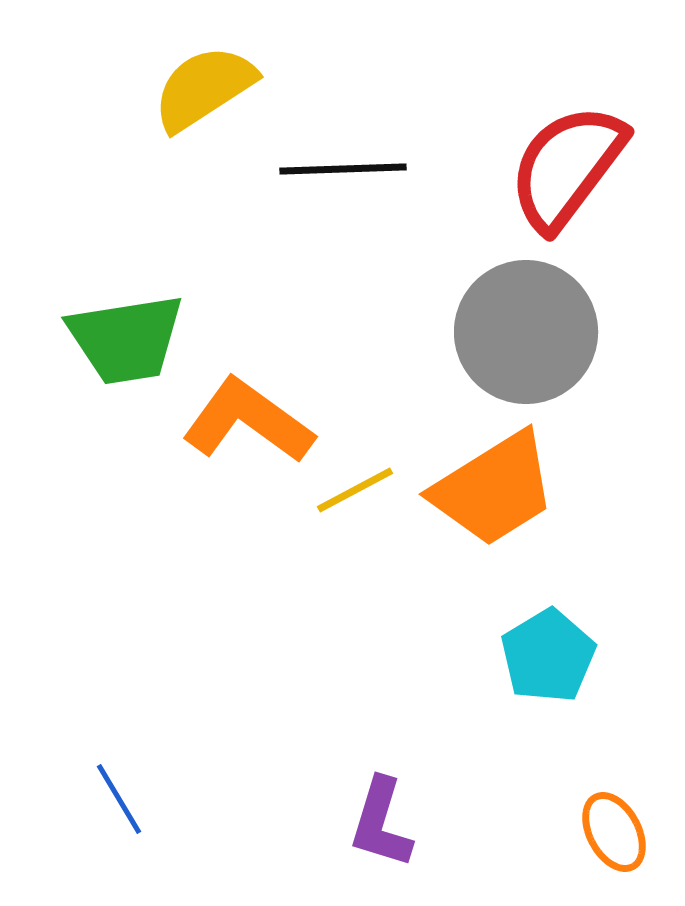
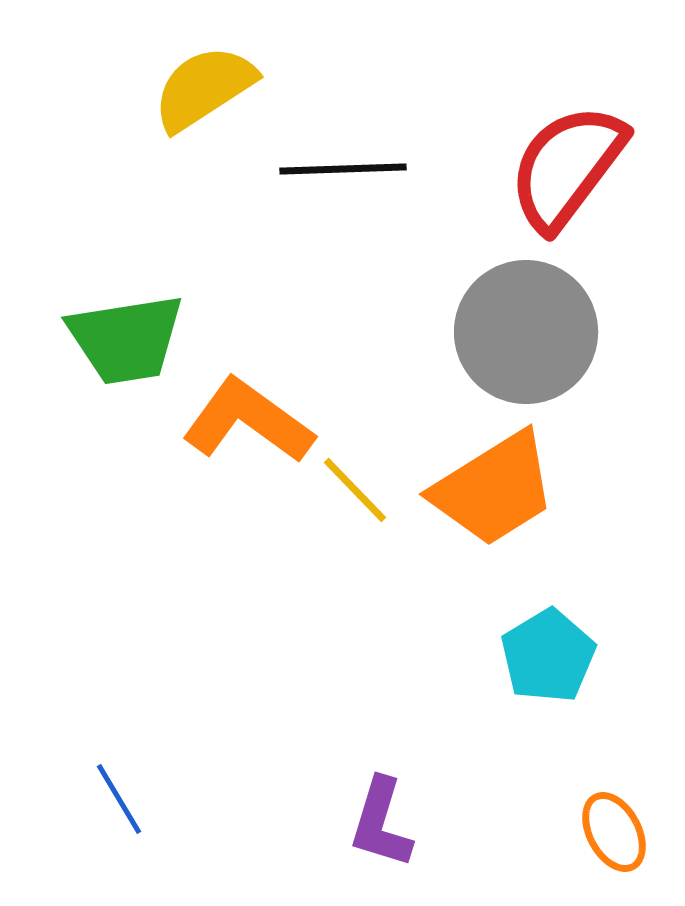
yellow line: rotated 74 degrees clockwise
